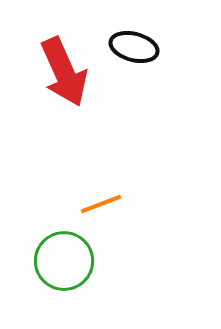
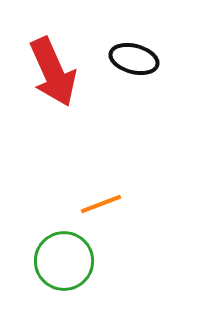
black ellipse: moved 12 px down
red arrow: moved 11 px left
